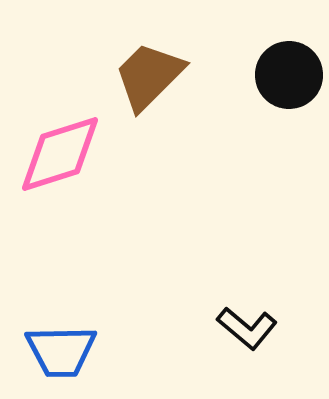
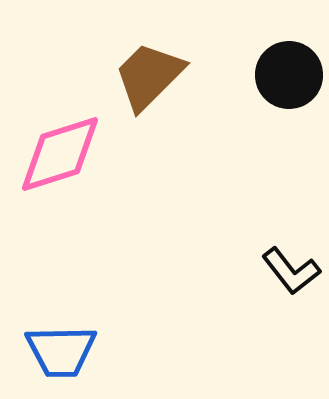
black L-shape: moved 44 px right, 57 px up; rotated 12 degrees clockwise
